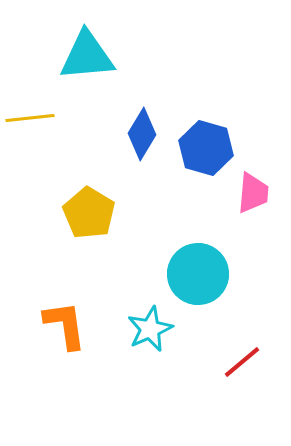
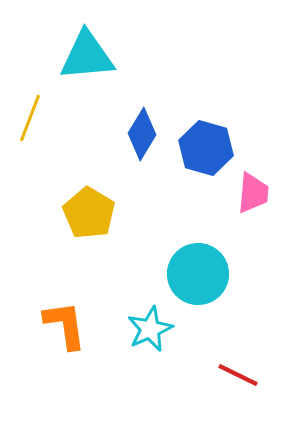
yellow line: rotated 63 degrees counterclockwise
red line: moved 4 px left, 13 px down; rotated 66 degrees clockwise
